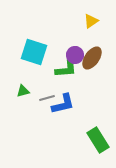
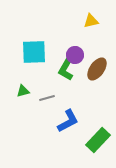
yellow triangle: rotated 21 degrees clockwise
cyan square: rotated 20 degrees counterclockwise
brown ellipse: moved 5 px right, 11 px down
green L-shape: rotated 125 degrees clockwise
blue L-shape: moved 5 px right, 17 px down; rotated 15 degrees counterclockwise
green rectangle: rotated 75 degrees clockwise
